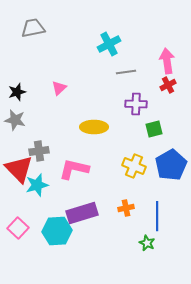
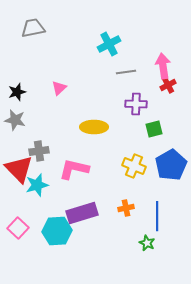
pink arrow: moved 4 px left, 5 px down
